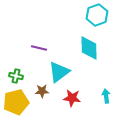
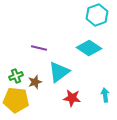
cyan diamond: rotated 55 degrees counterclockwise
green cross: rotated 32 degrees counterclockwise
brown star: moved 7 px left, 9 px up; rotated 16 degrees counterclockwise
cyan arrow: moved 1 px left, 1 px up
yellow pentagon: moved 2 px up; rotated 20 degrees clockwise
